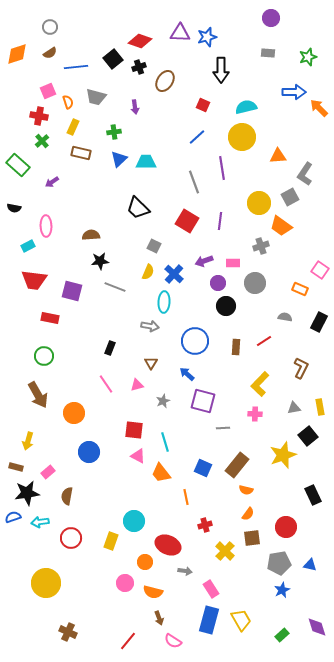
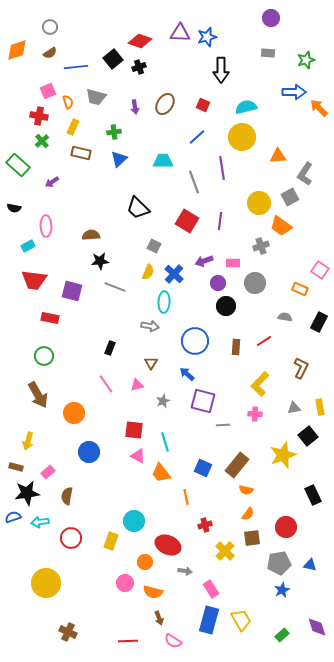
orange diamond at (17, 54): moved 4 px up
green star at (308, 57): moved 2 px left, 3 px down
brown ellipse at (165, 81): moved 23 px down
cyan trapezoid at (146, 162): moved 17 px right, 1 px up
gray line at (223, 428): moved 3 px up
red line at (128, 641): rotated 48 degrees clockwise
